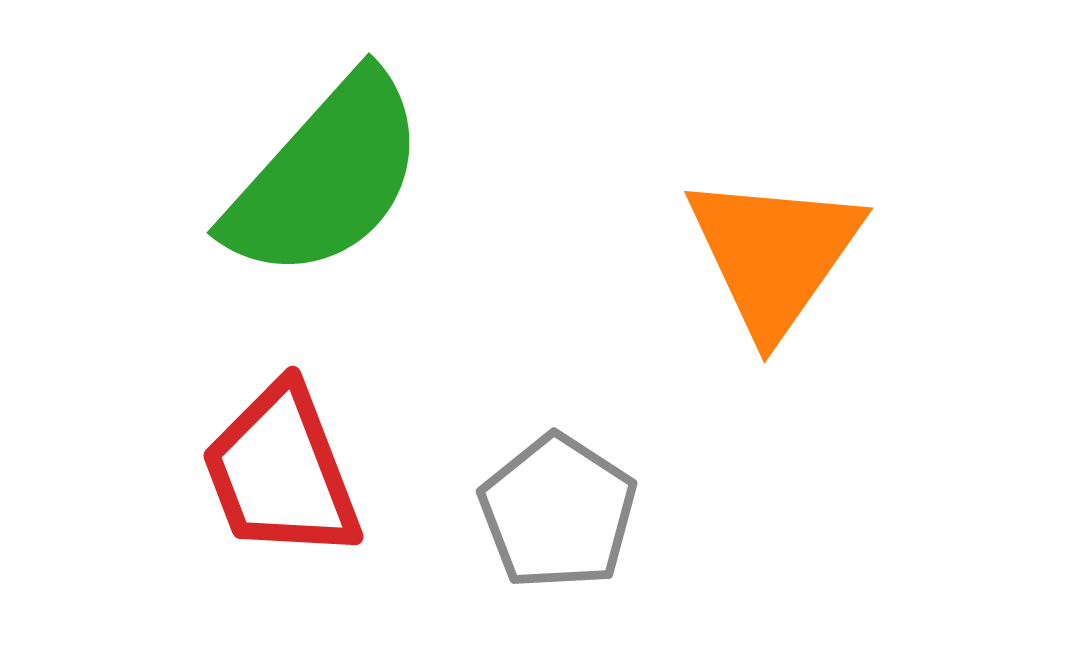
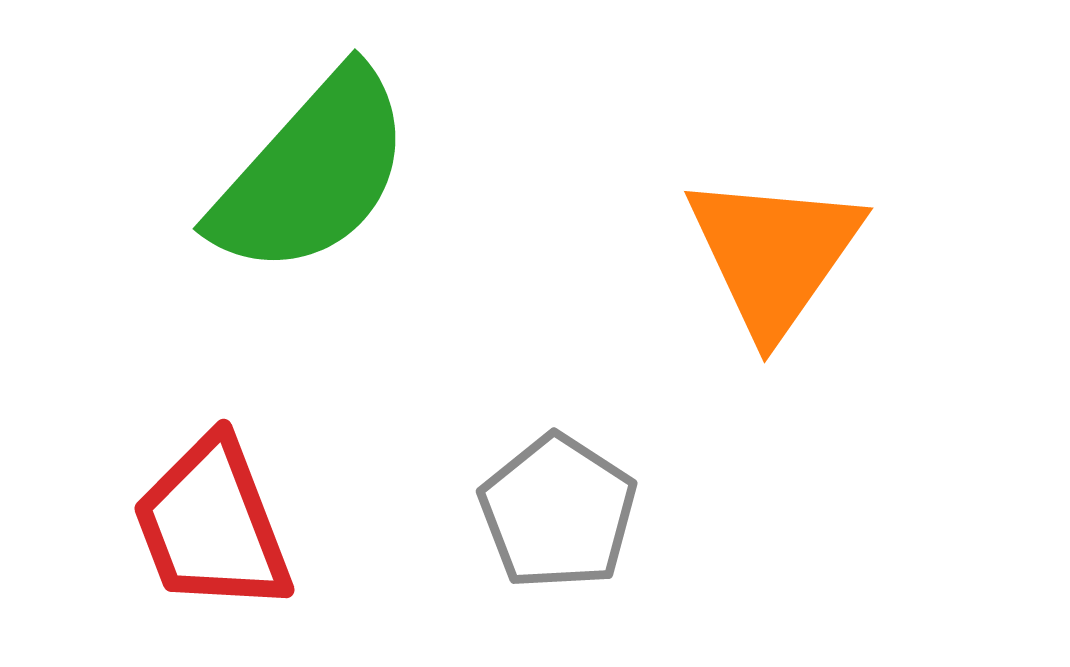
green semicircle: moved 14 px left, 4 px up
red trapezoid: moved 69 px left, 53 px down
